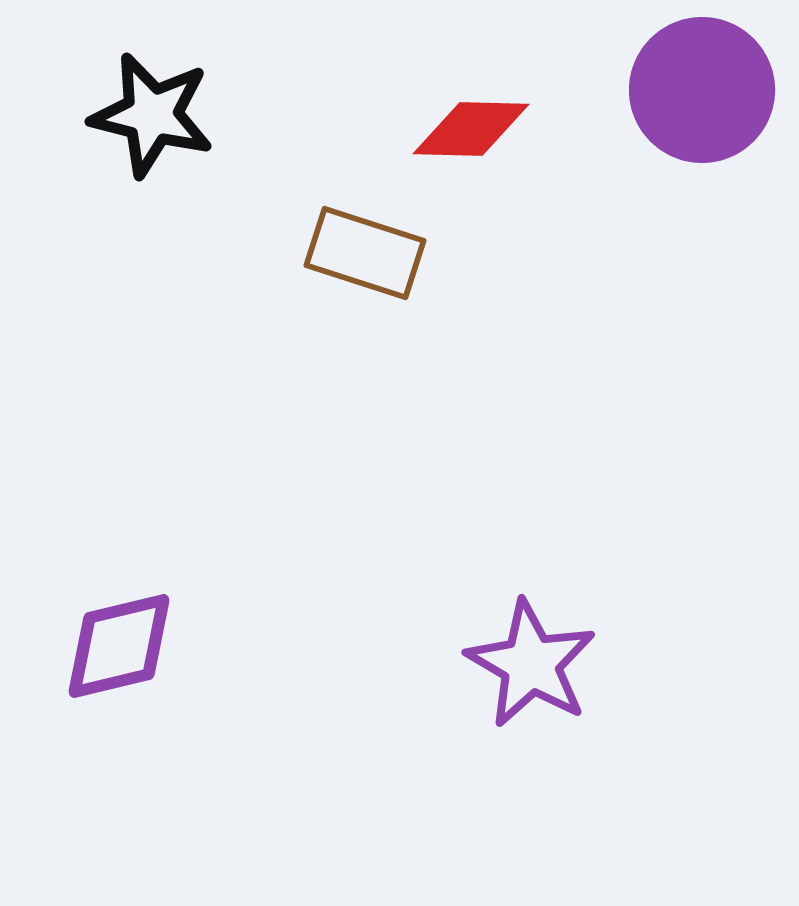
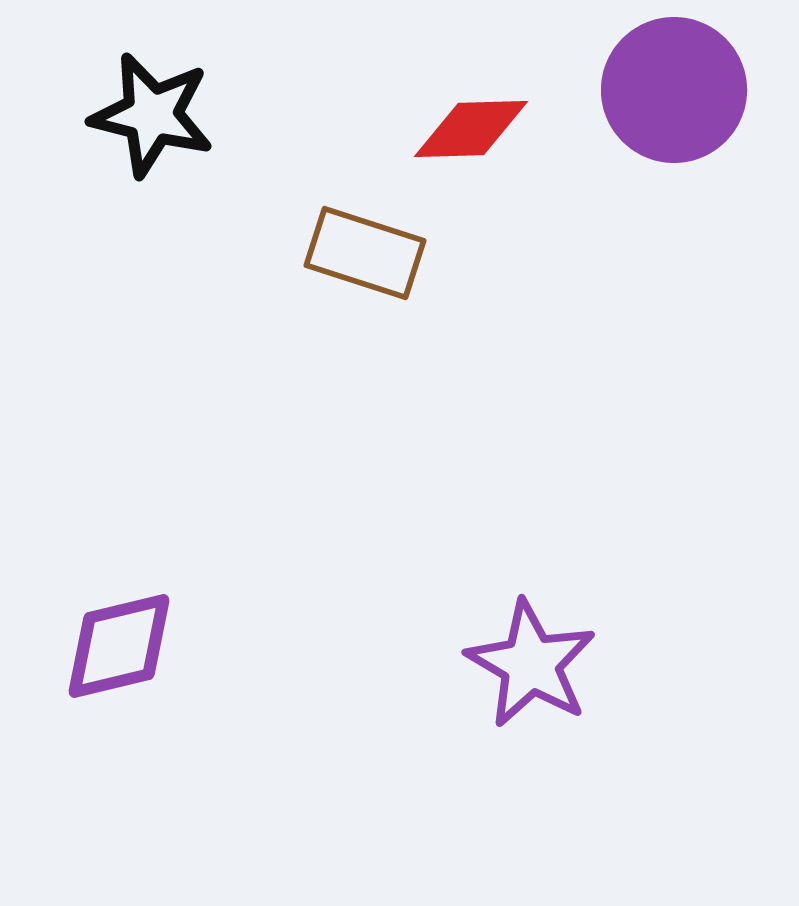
purple circle: moved 28 px left
red diamond: rotated 3 degrees counterclockwise
